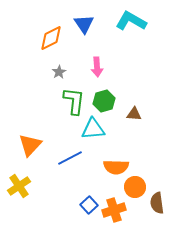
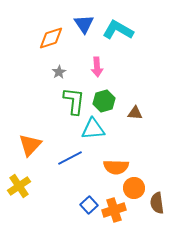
cyan L-shape: moved 13 px left, 9 px down
orange diamond: rotated 8 degrees clockwise
brown triangle: moved 1 px right, 1 px up
orange circle: moved 1 px left, 1 px down
